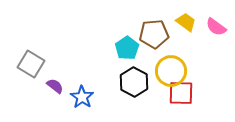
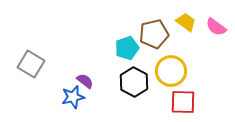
brown pentagon: rotated 8 degrees counterclockwise
cyan pentagon: rotated 15 degrees clockwise
purple semicircle: moved 30 px right, 5 px up
red square: moved 2 px right, 9 px down
blue star: moved 9 px left; rotated 25 degrees clockwise
